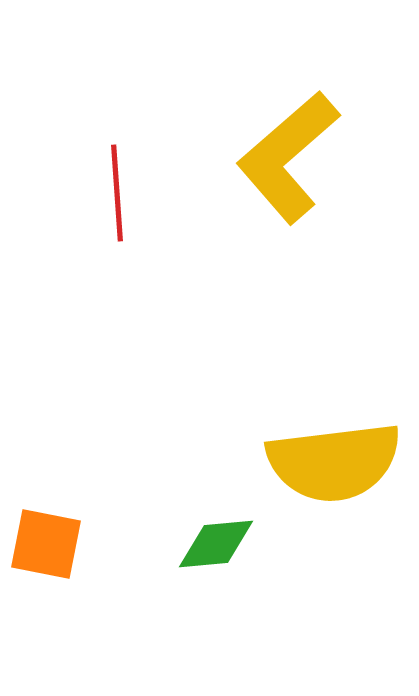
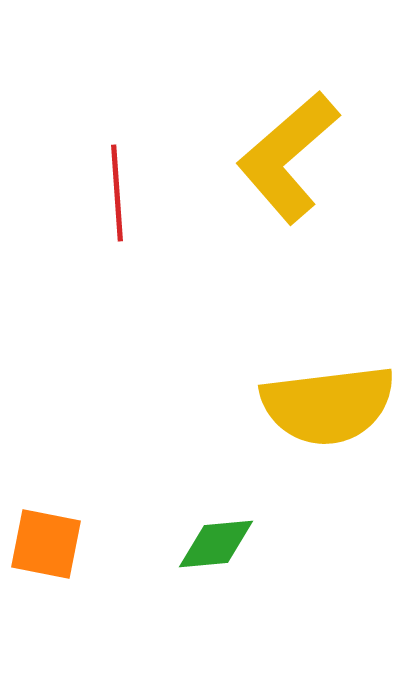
yellow semicircle: moved 6 px left, 57 px up
